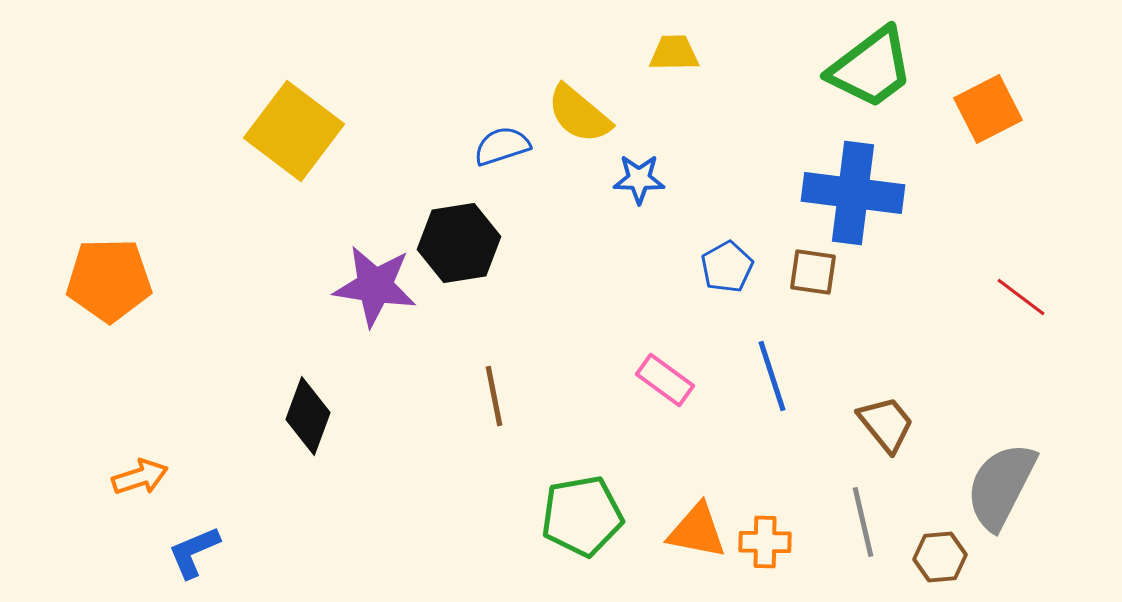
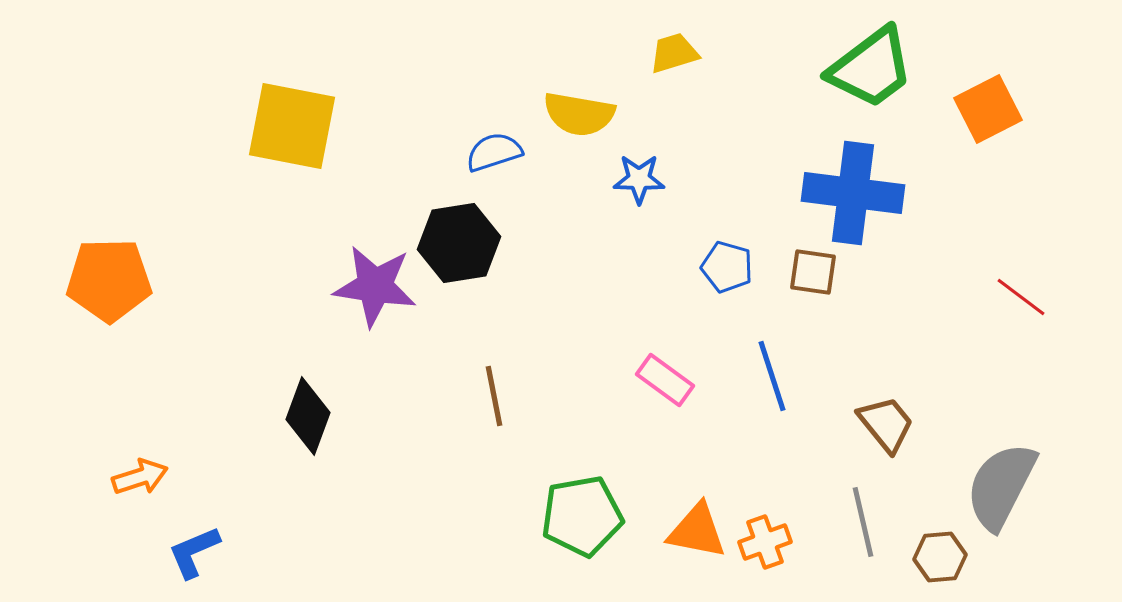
yellow trapezoid: rotated 16 degrees counterclockwise
yellow semicircle: rotated 30 degrees counterclockwise
yellow square: moved 2 px left, 5 px up; rotated 26 degrees counterclockwise
blue semicircle: moved 8 px left, 6 px down
blue pentagon: rotated 27 degrees counterclockwise
orange cross: rotated 21 degrees counterclockwise
